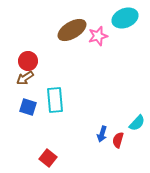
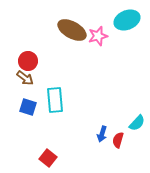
cyan ellipse: moved 2 px right, 2 px down
brown ellipse: rotated 60 degrees clockwise
brown arrow: rotated 108 degrees counterclockwise
